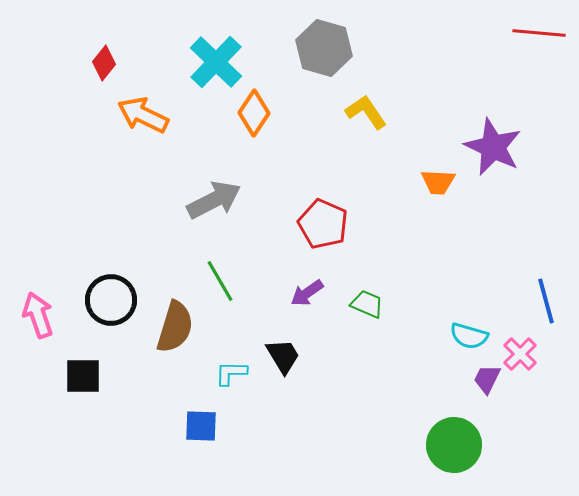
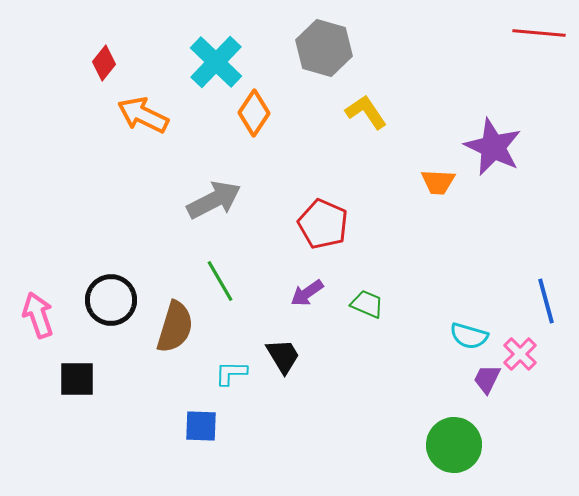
black square: moved 6 px left, 3 px down
